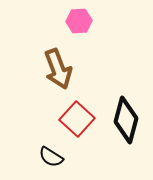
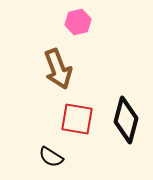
pink hexagon: moved 1 px left, 1 px down; rotated 10 degrees counterclockwise
red square: rotated 32 degrees counterclockwise
